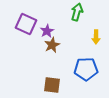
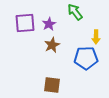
green arrow: moved 2 px left; rotated 54 degrees counterclockwise
purple square: moved 1 px left, 1 px up; rotated 30 degrees counterclockwise
purple star: moved 2 px right, 7 px up
blue pentagon: moved 11 px up
